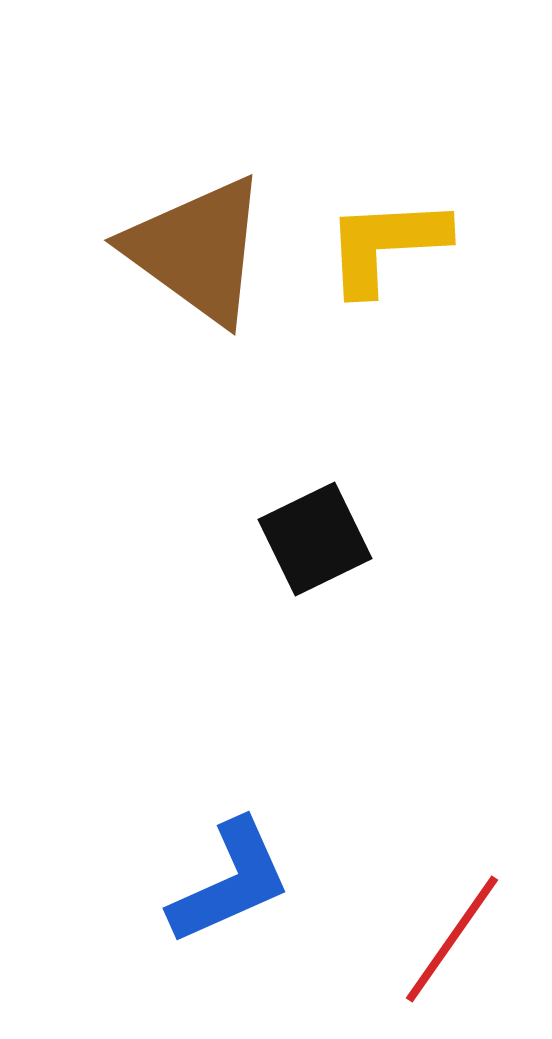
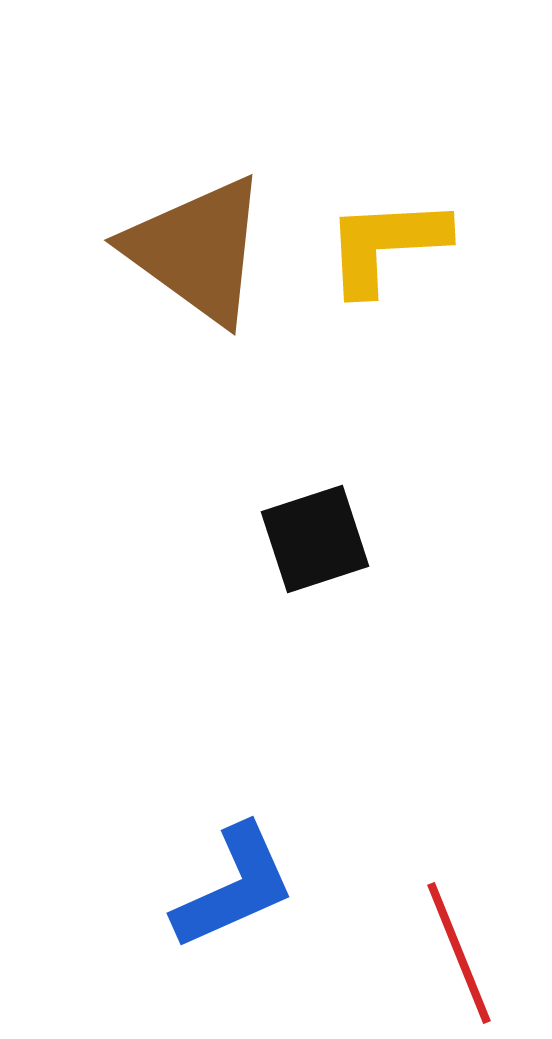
black square: rotated 8 degrees clockwise
blue L-shape: moved 4 px right, 5 px down
red line: moved 7 px right, 14 px down; rotated 57 degrees counterclockwise
